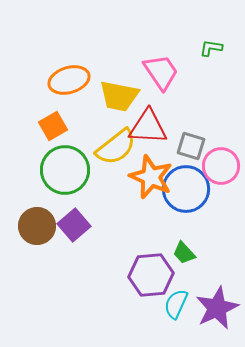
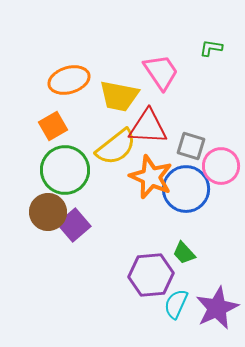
brown circle: moved 11 px right, 14 px up
